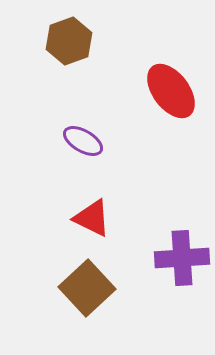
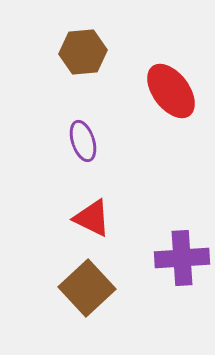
brown hexagon: moved 14 px right, 11 px down; rotated 15 degrees clockwise
purple ellipse: rotated 42 degrees clockwise
